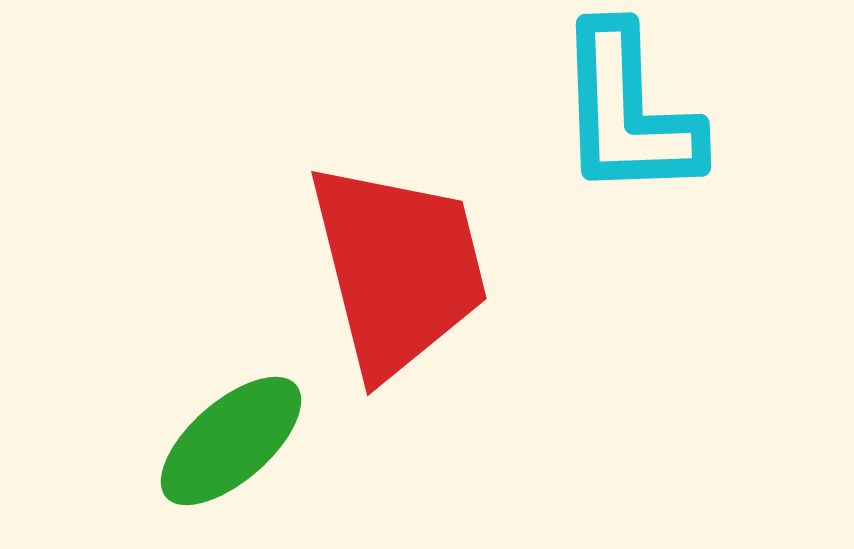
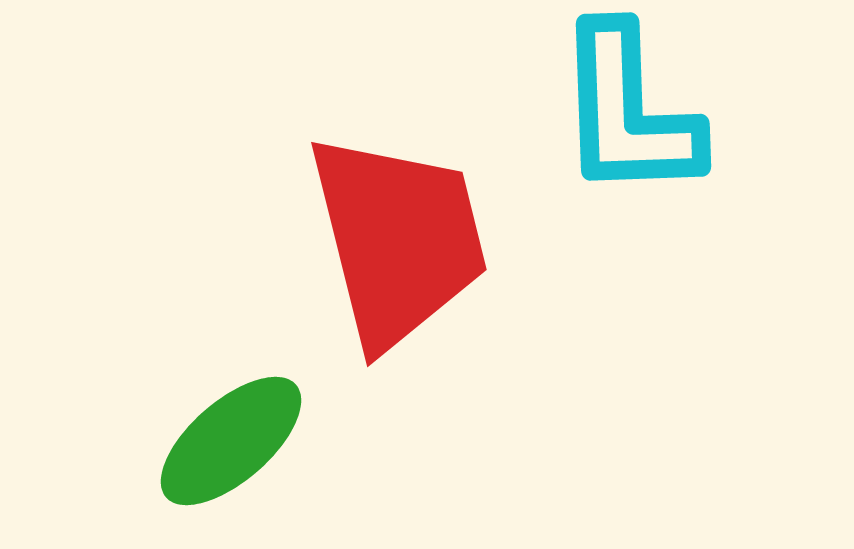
red trapezoid: moved 29 px up
